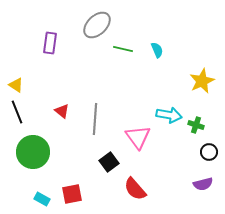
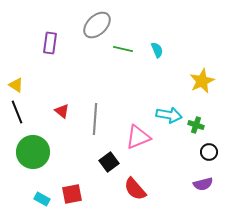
pink triangle: rotated 44 degrees clockwise
